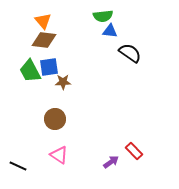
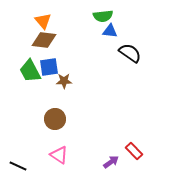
brown star: moved 1 px right, 1 px up
